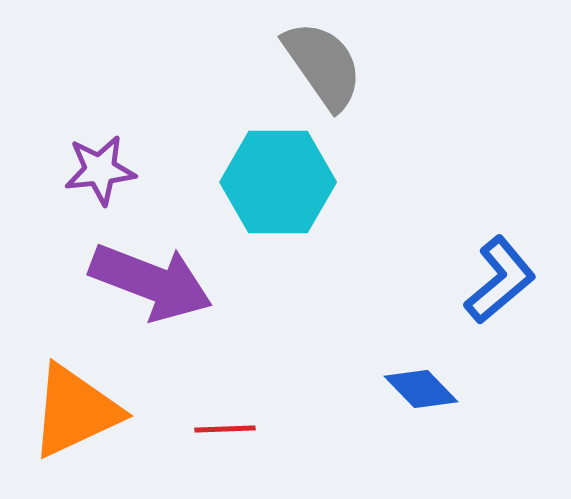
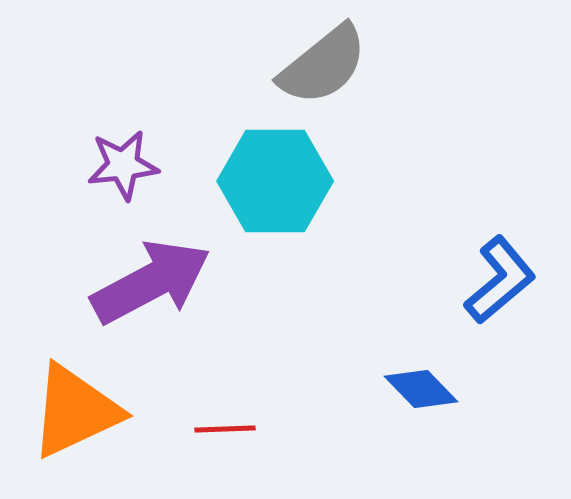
gray semicircle: rotated 86 degrees clockwise
purple star: moved 23 px right, 5 px up
cyan hexagon: moved 3 px left, 1 px up
purple arrow: rotated 49 degrees counterclockwise
